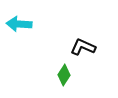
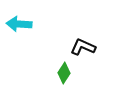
green diamond: moved 2 px up
